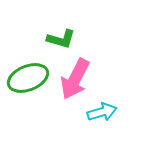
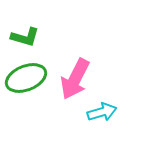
green L-shape: moved 36 px left, 2 px up
green ellipse: moved 2 px left
